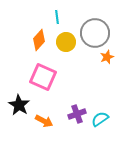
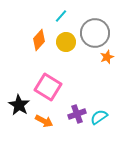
cyan line: moved 4 px right, 1 px up; rotated 48 degrees clockwise
pink square: moved 5 px right, 10 px down; rotated 8 degrees clockwise
cyan semicircle: moved 1 px left, 2 px up
